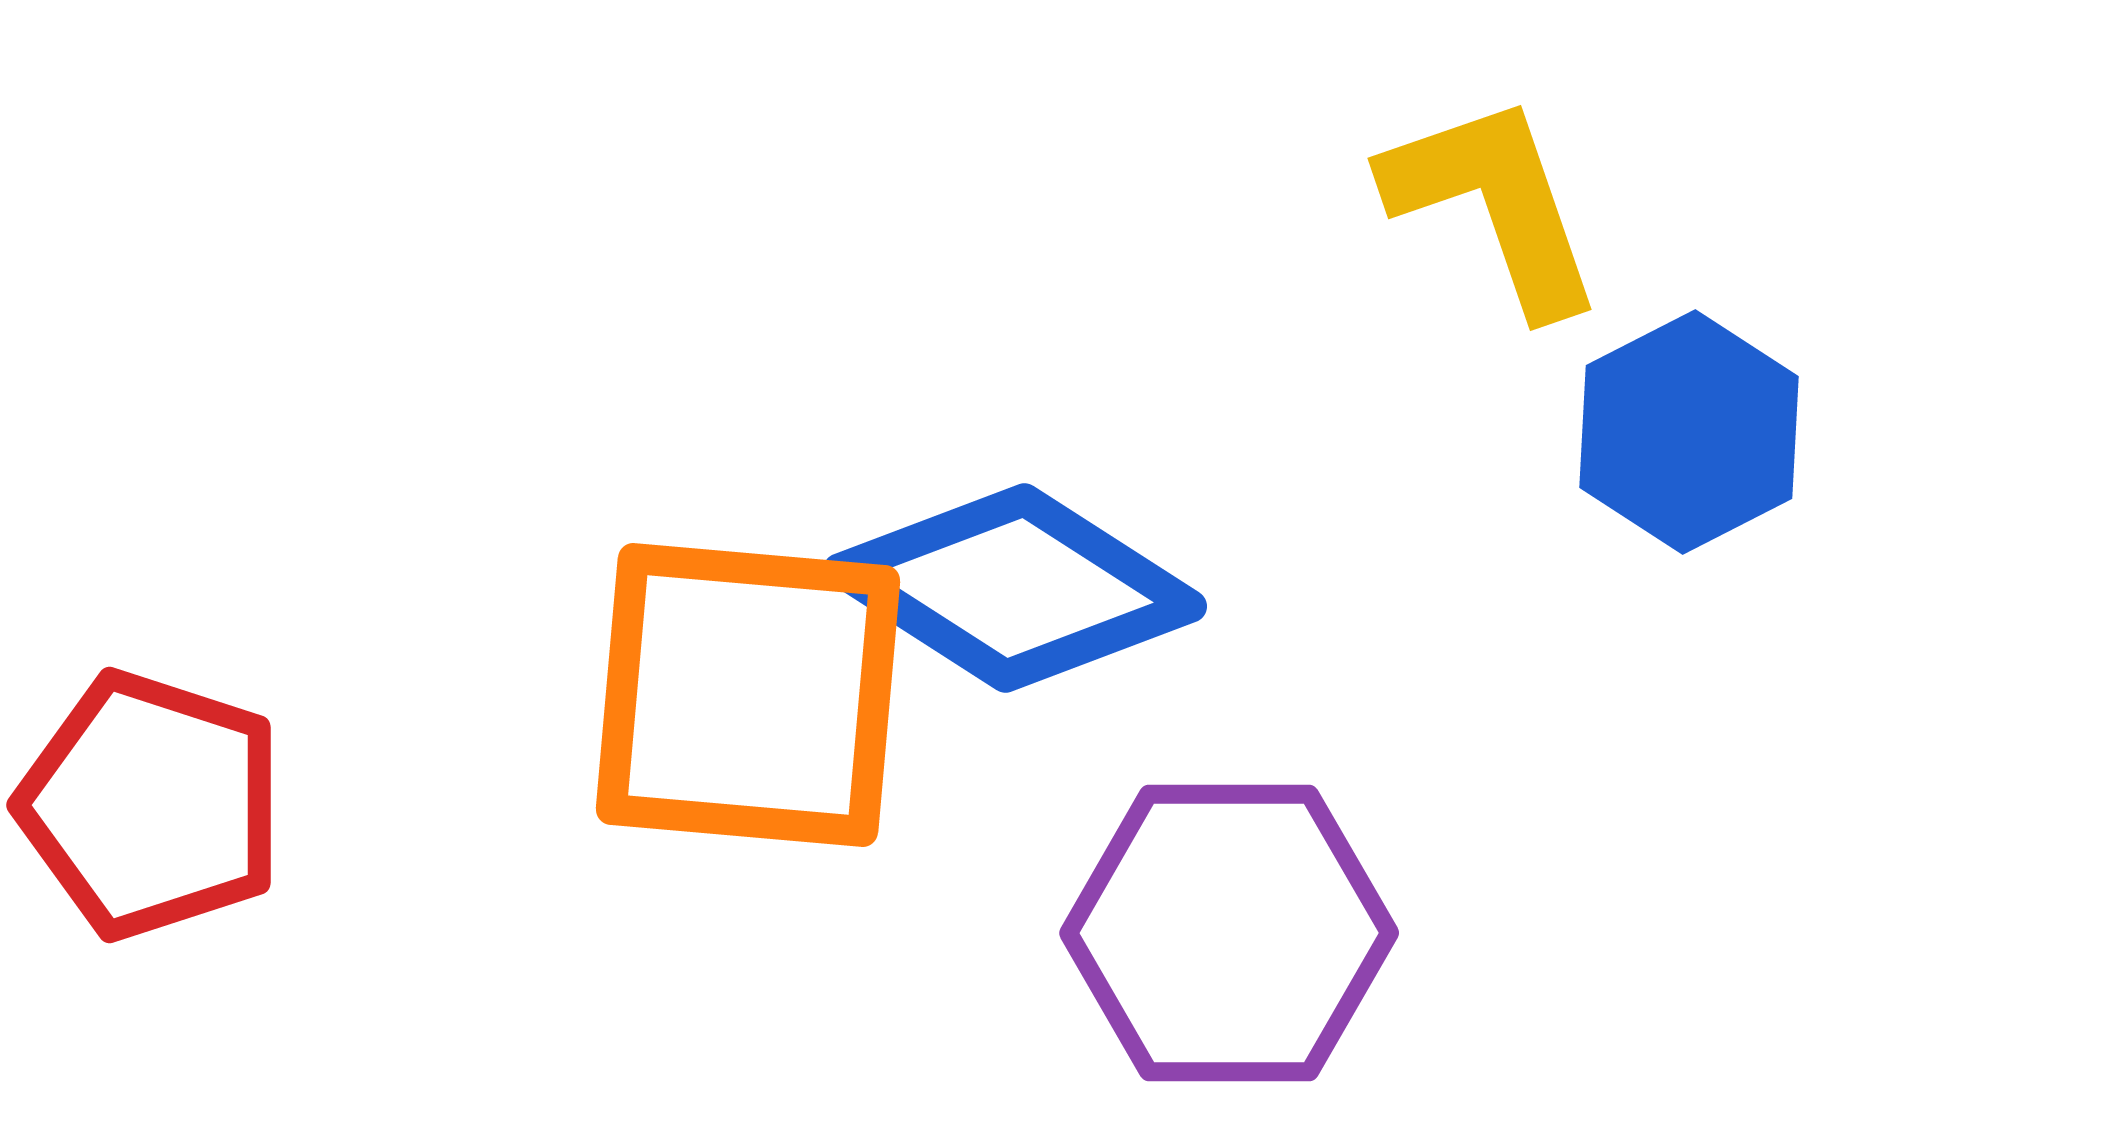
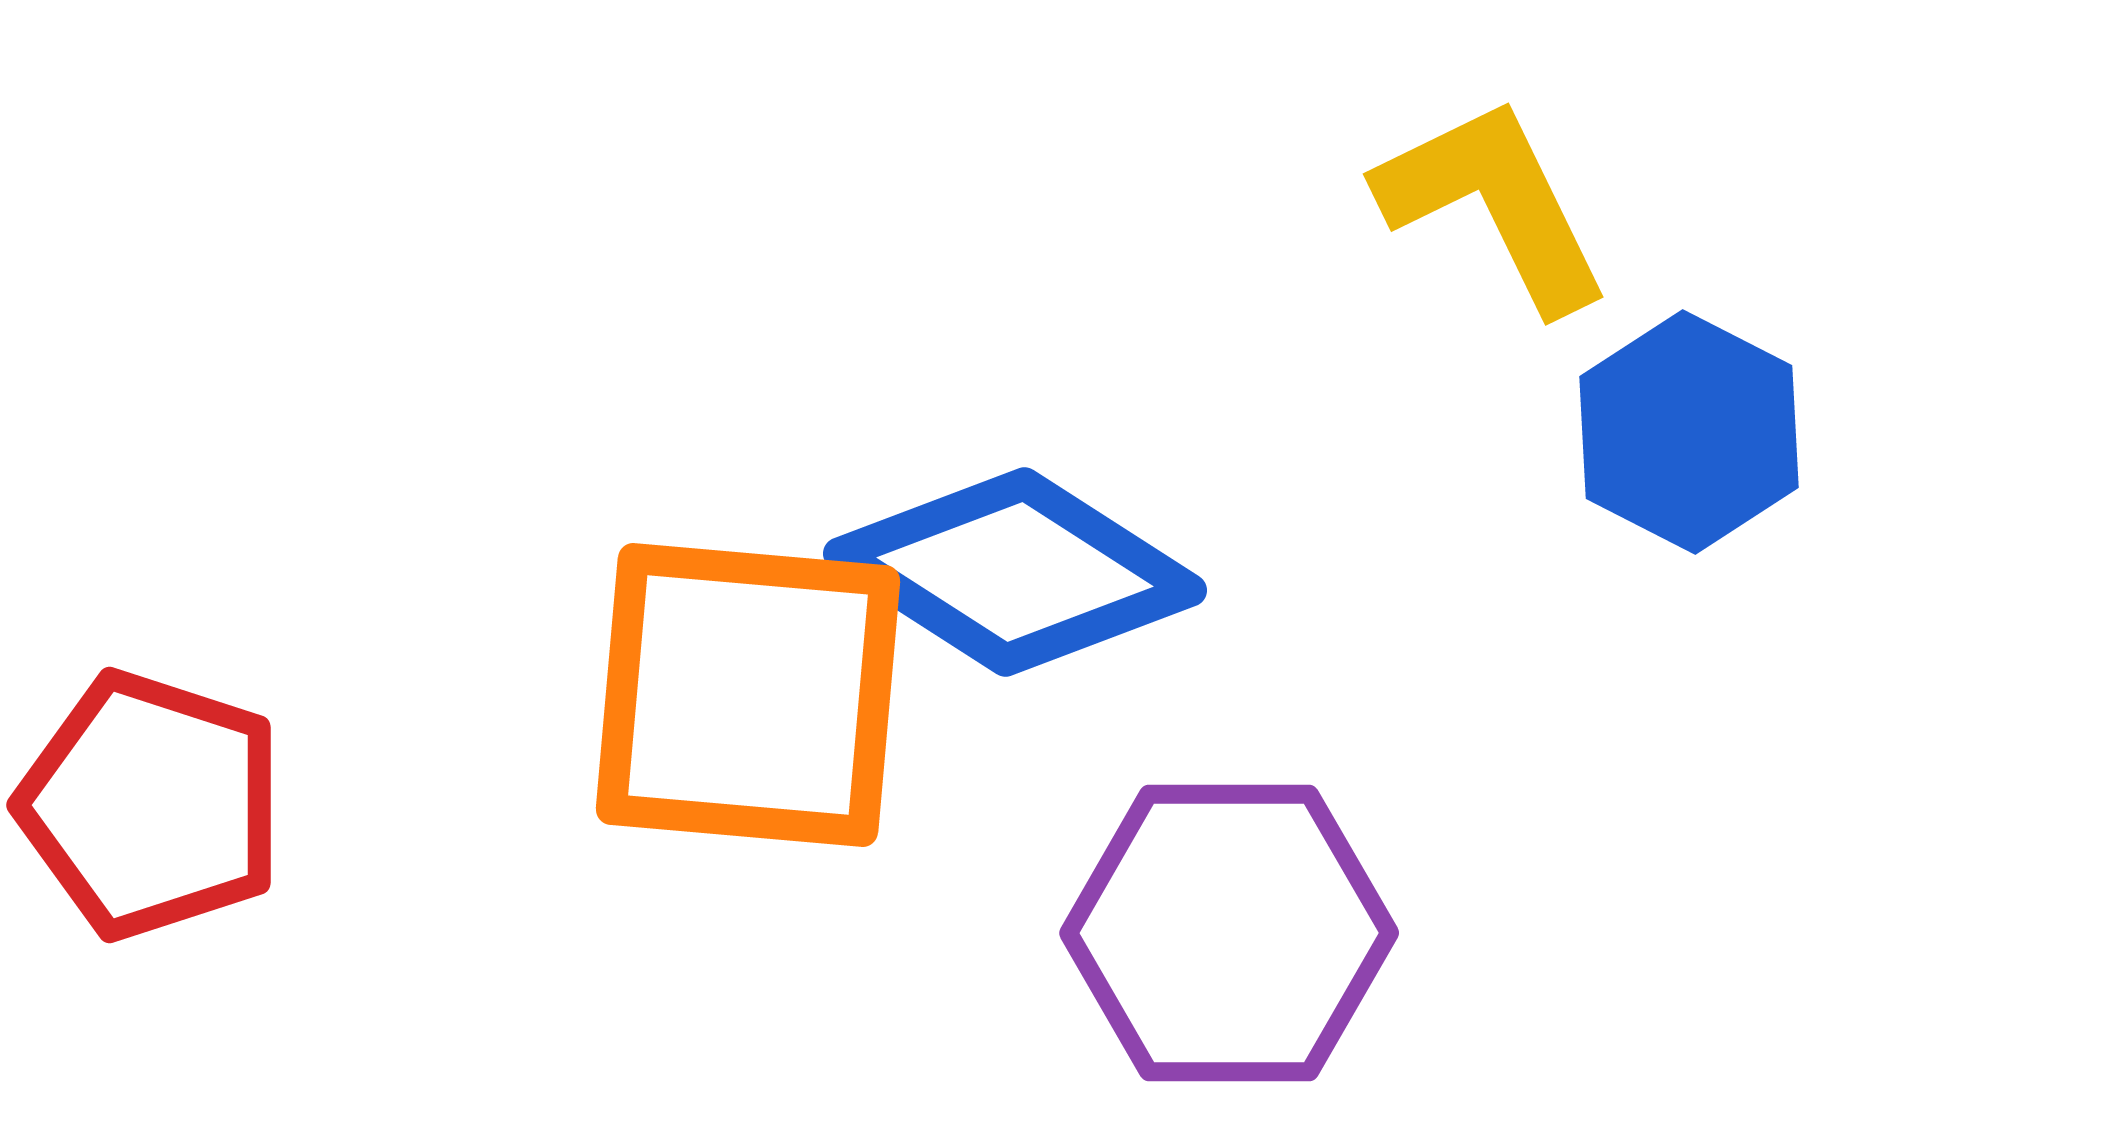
yellow L-shape: rotated 7 degrees counterclockwise
blue hexagon: rotated 6 degrees counterclockwise
blue diamond: moved 16 px up
